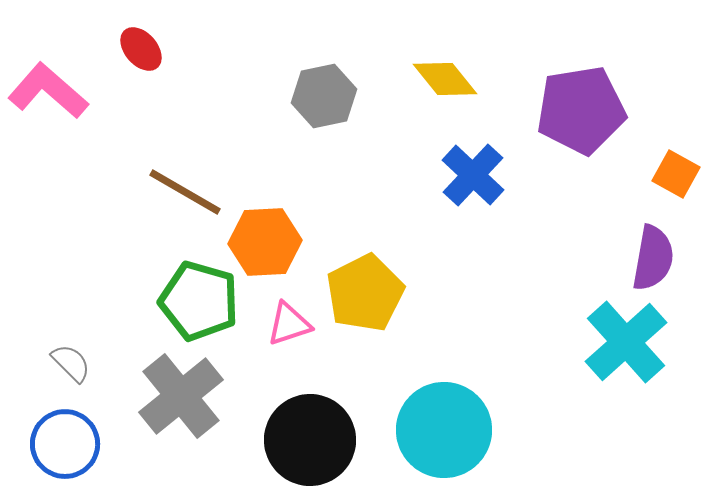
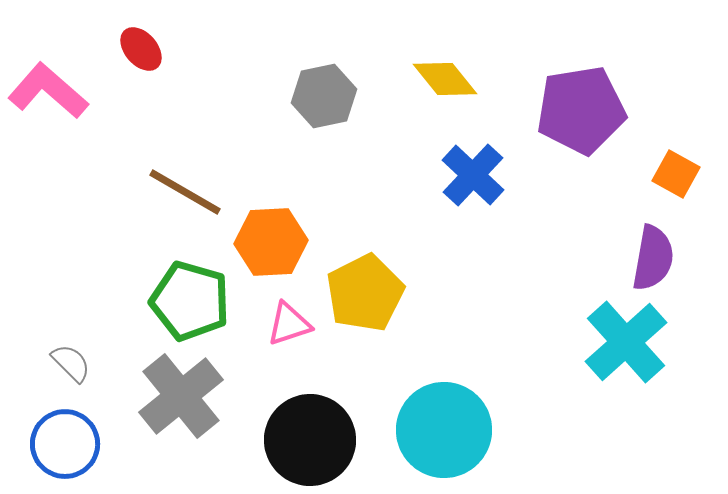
orange hexagon: moved 6 px right
green pentagon: moved 9 px left
